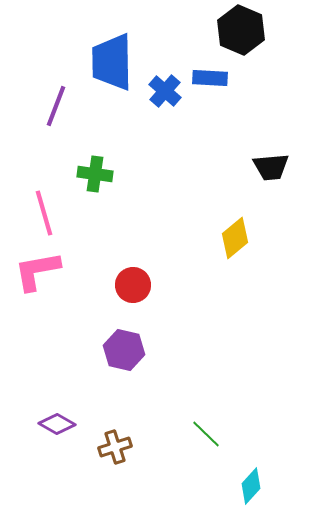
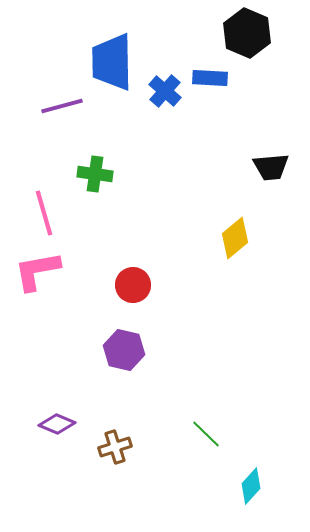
black hexagon: moved 6 px right, 3 px down
purple line: moved 6 px right; rotated 54 degrees clockwise
purple diamond: rotated 6 degrees counterclockwise
